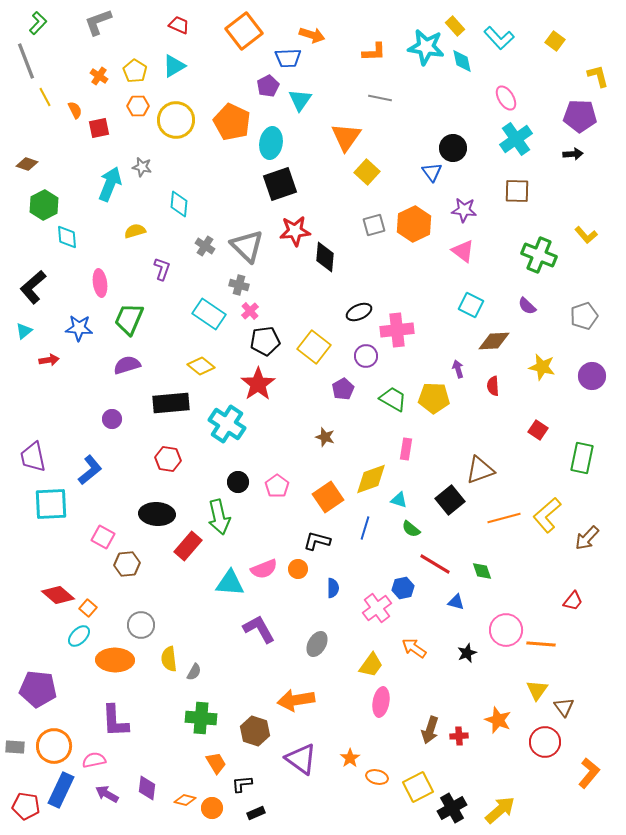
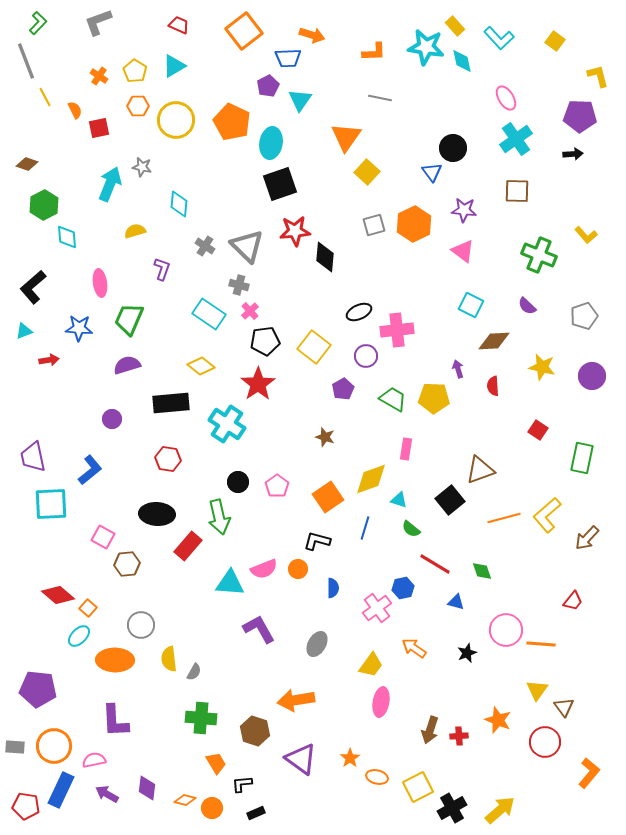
cyan triangle at (24, 331): rotated 18 degrees clockwise
